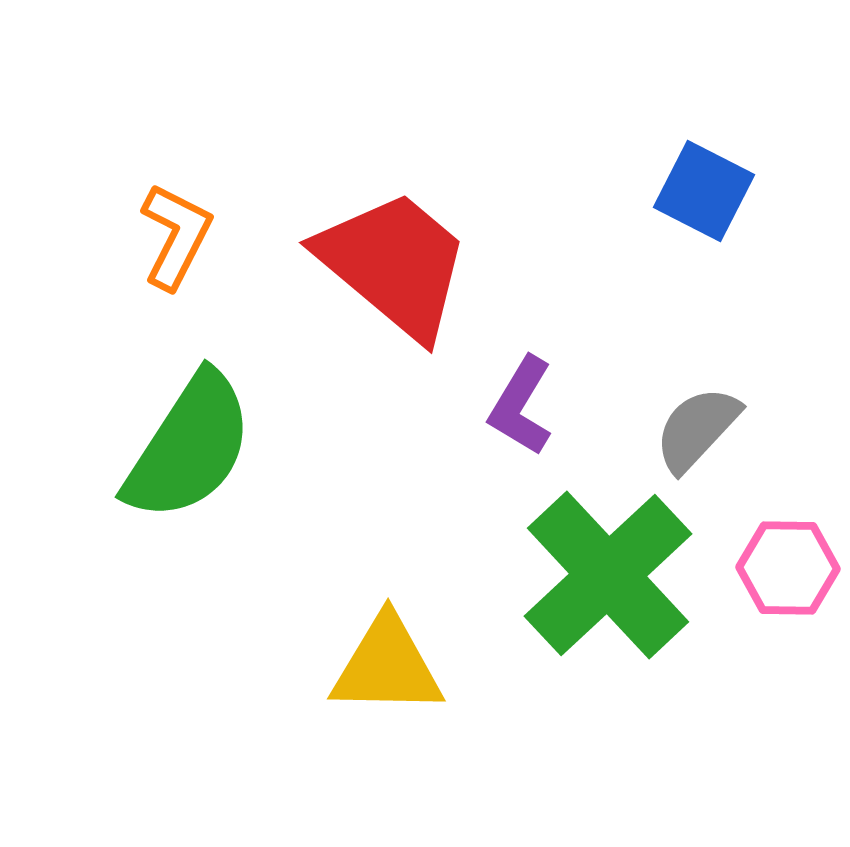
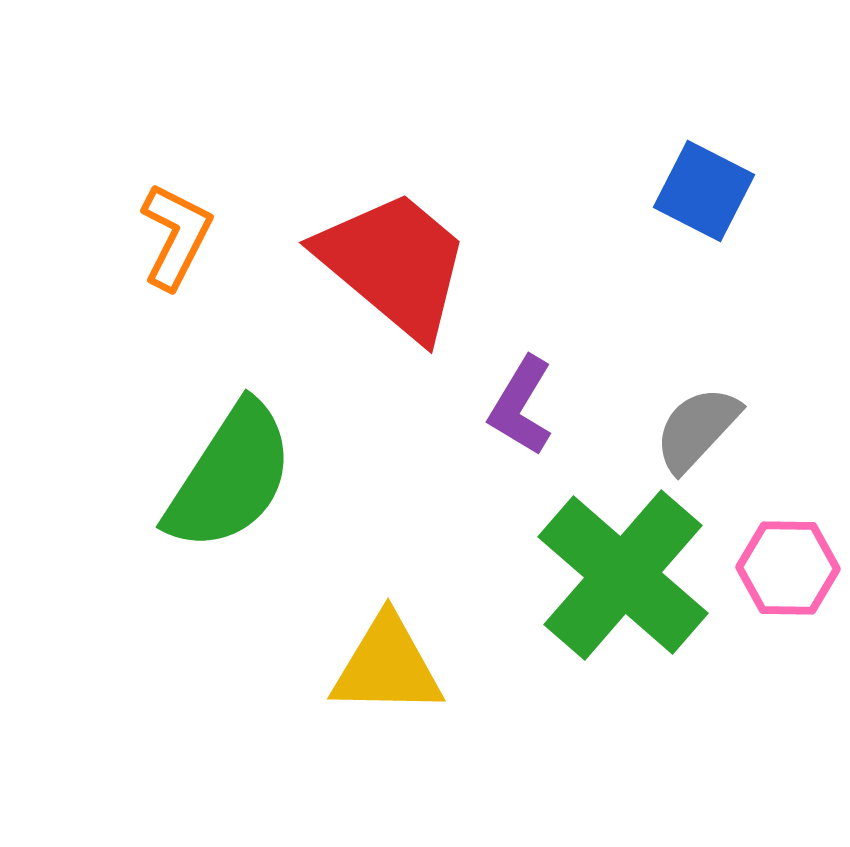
green semicircle: moved 41 px right, 30 px down
green cross: moved 15 px right; rotated 6 degrees counterclockwise
